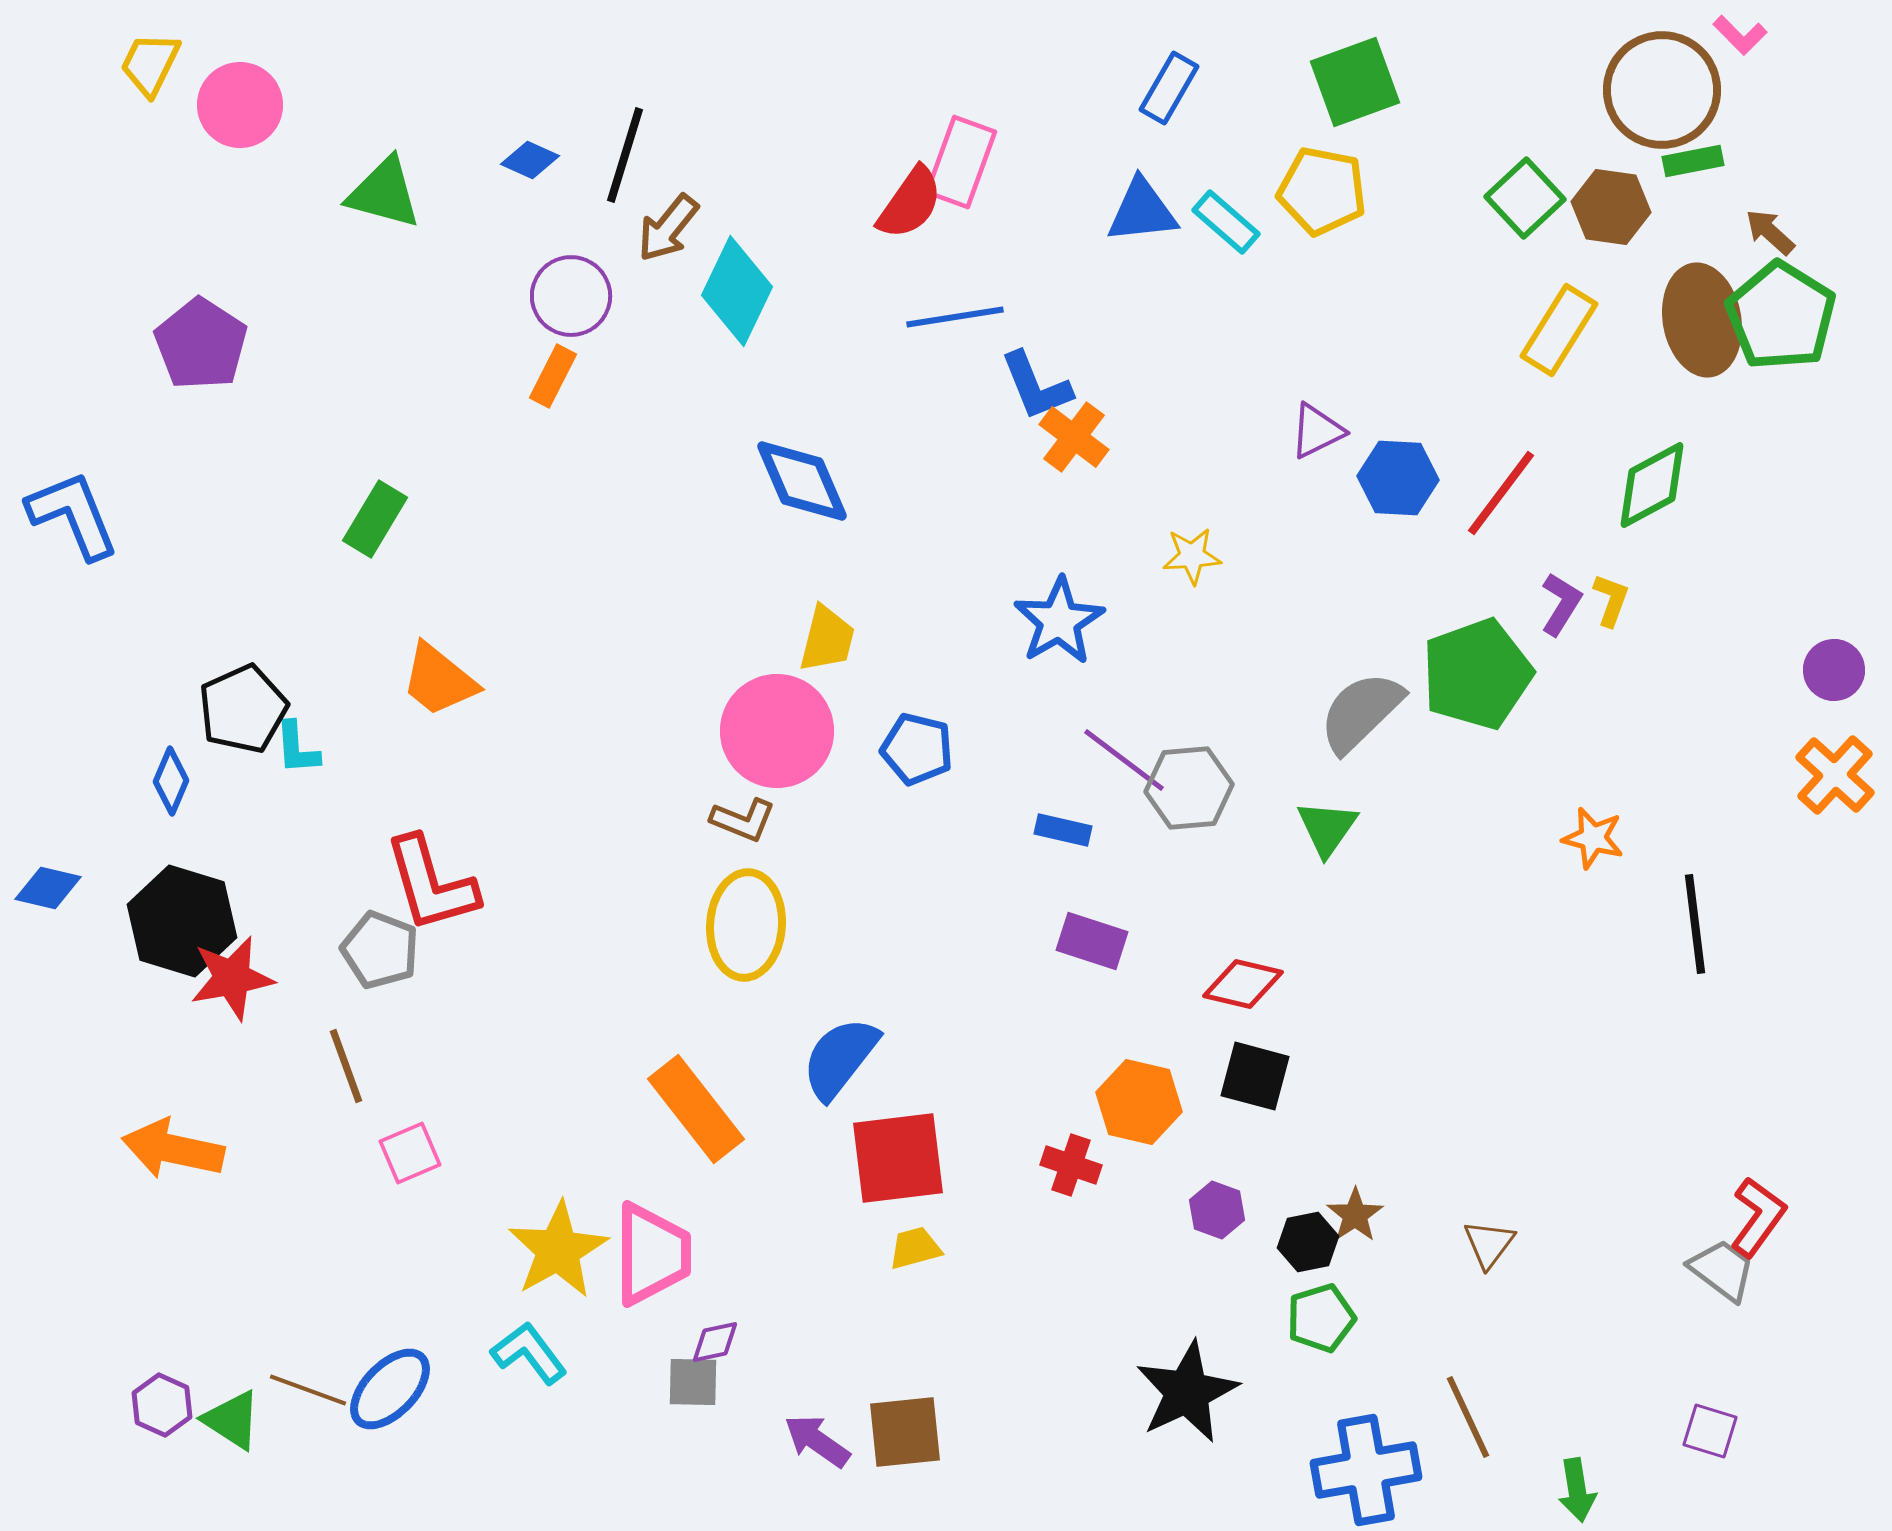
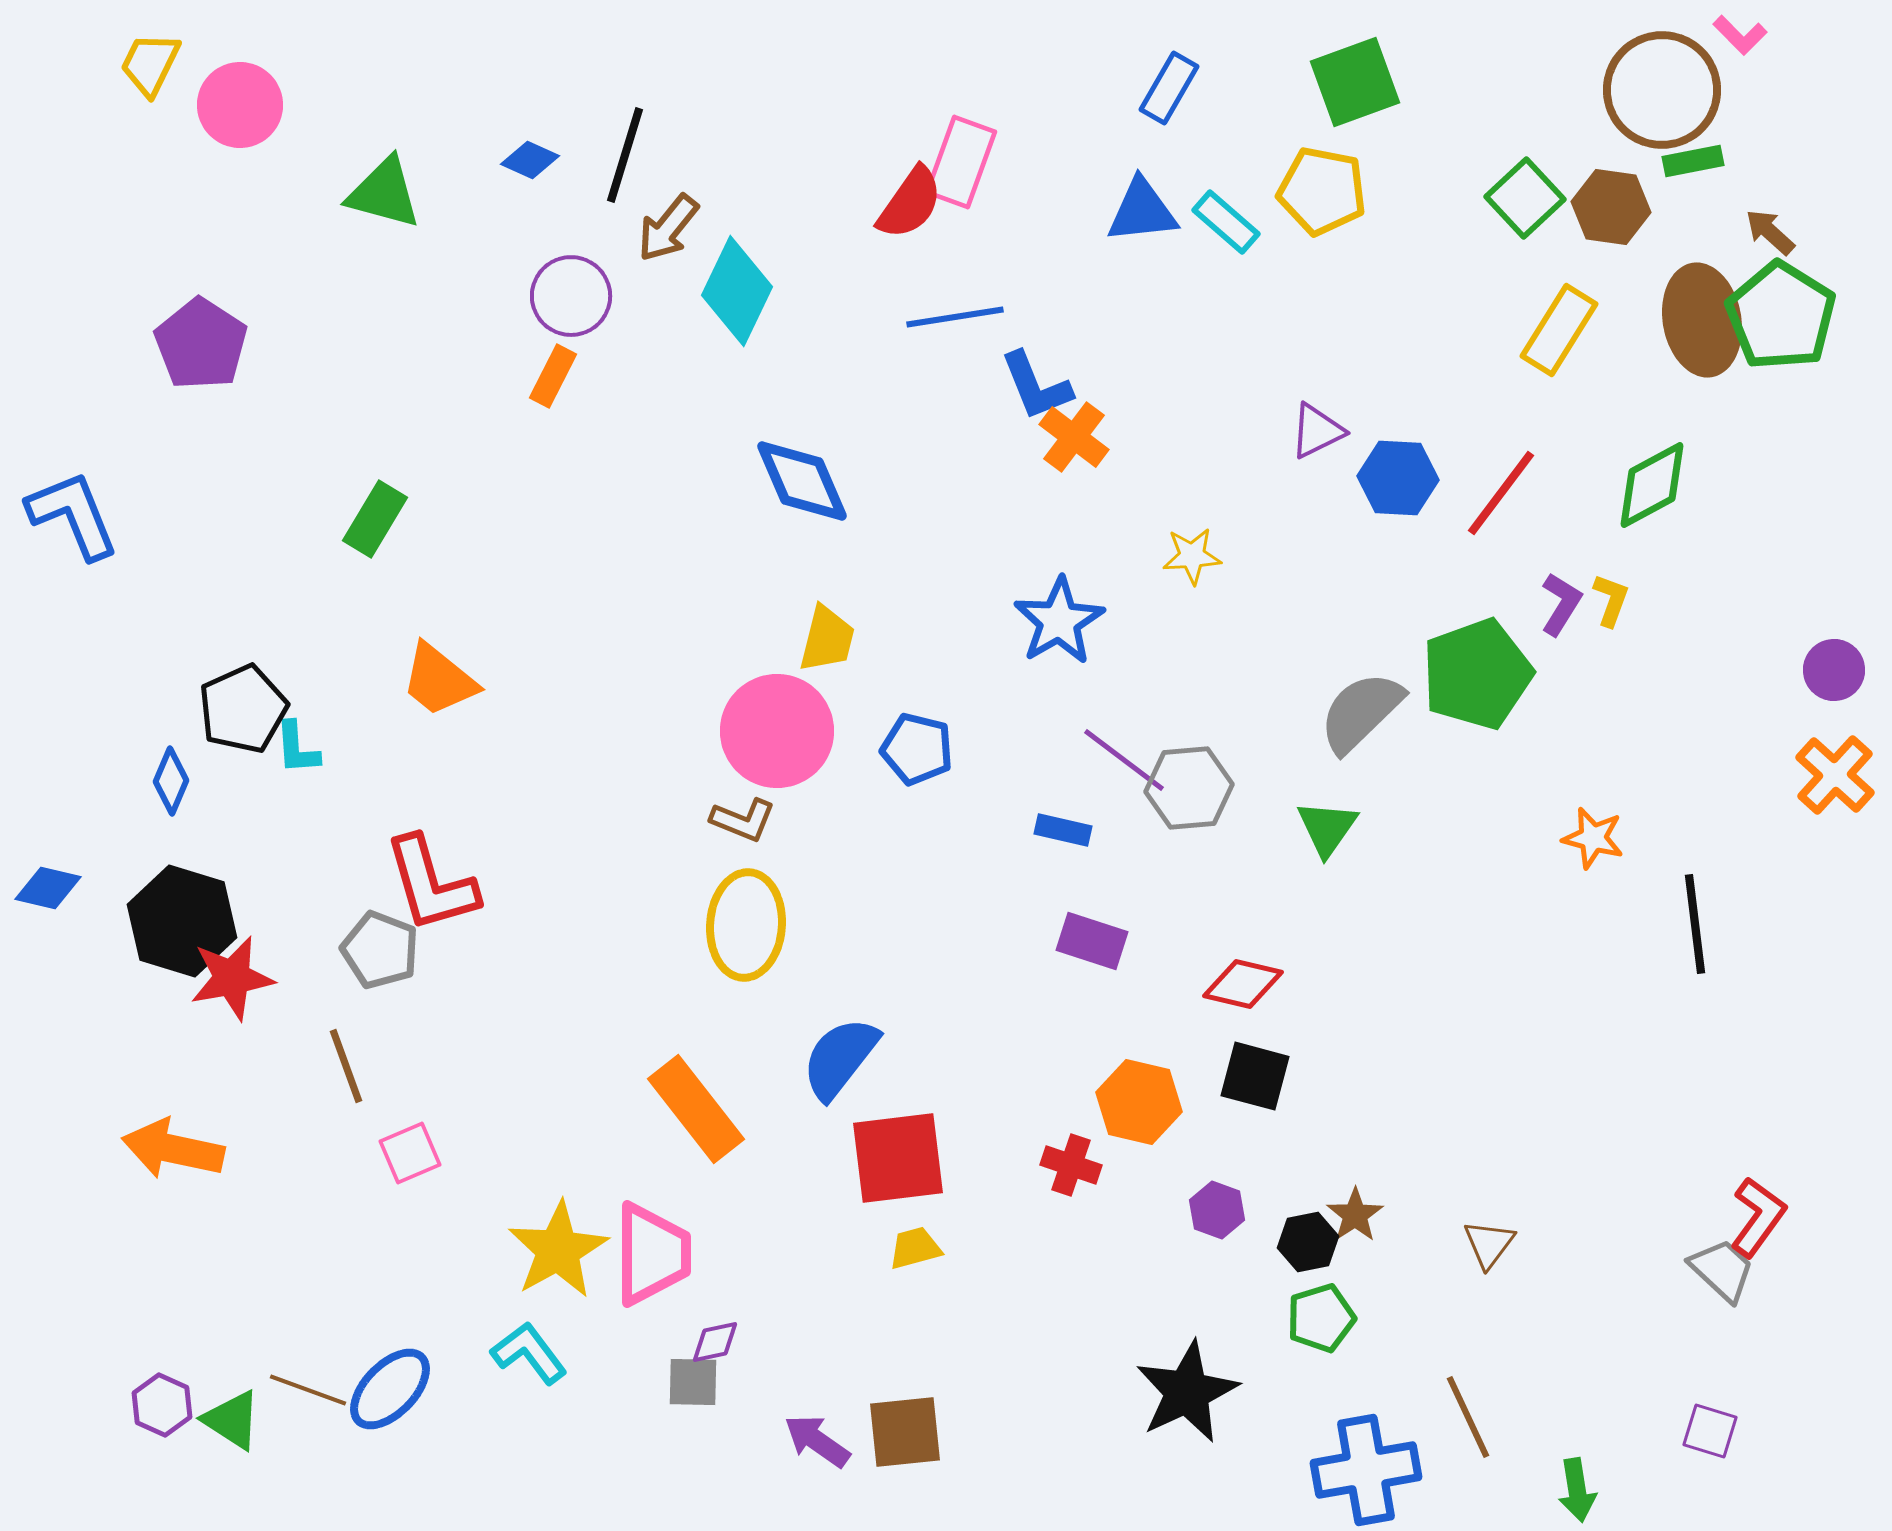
gray trapezoid at (1722, 1270): rotated 6 degrees clockwise
